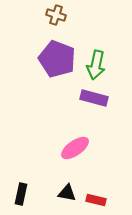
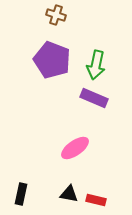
purple pentagon: moved 5 px left, 1 px down
purple rectangle: rotated 8 degrees clockwise
black triangle: moved 2 px right, 1 px down
